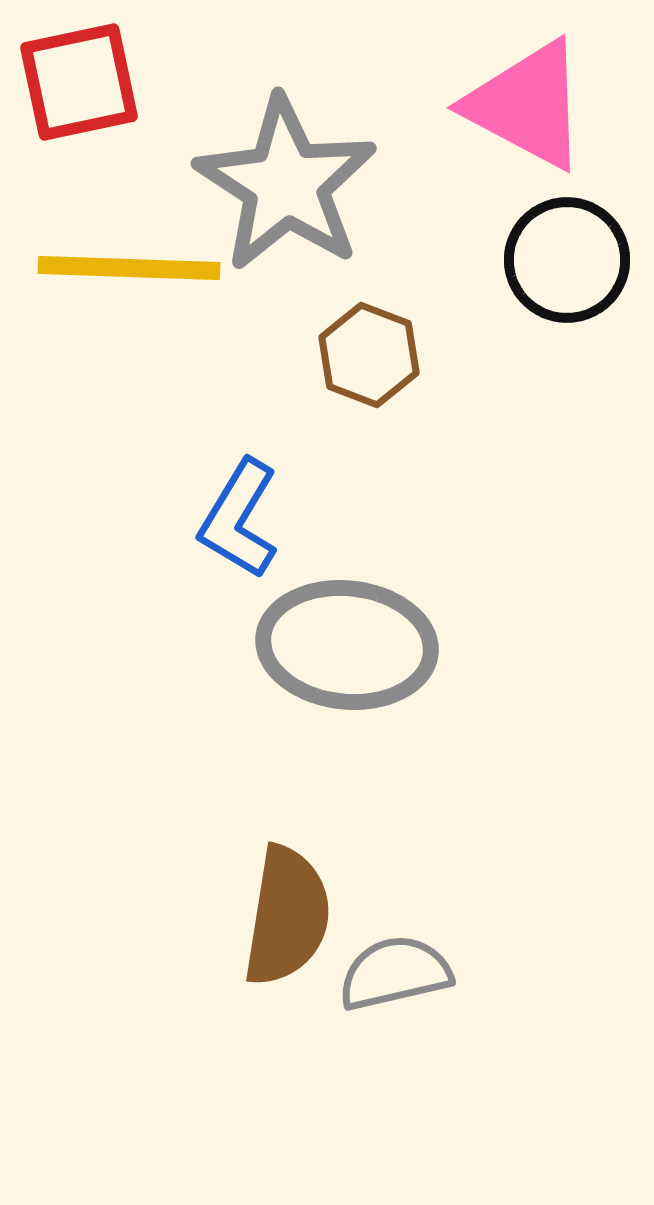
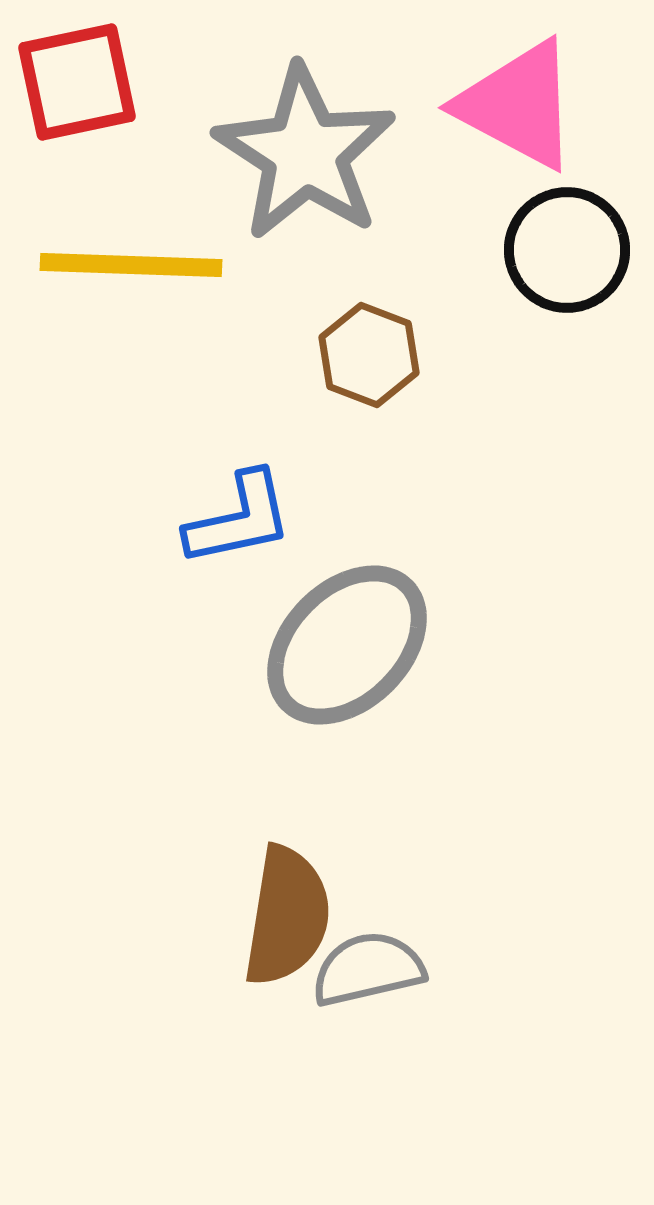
red square: moved 2 px left
pink triangle: moved 9 px left
gray star: moved 19 px right, 31 px up
black circle: moved 10 px up
yellow line: moved 2 px right, 3 px up
blue L-shape: rotated 133 degrees counterclockwise
gray ellipse: rotated 51 degrees counterclockwise
gray semicircle: moved 27 px left, 4 px up
